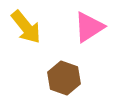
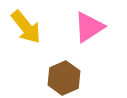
brown hexagon: rotated 16 degrees clockwise
